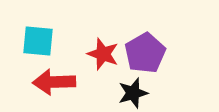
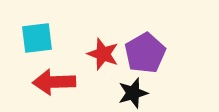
cyan square: moved 1 px left, 3 px up; rotated 12 degrees counterclockwise
